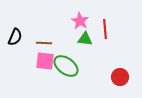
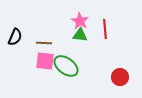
green triangle: moved 5 px left, 4 px up
